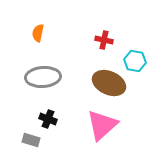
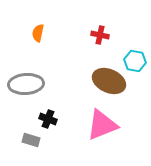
red cross: moved 4 px left, 5 px up
gray ellipse: moved 17 px left, 7 px down
brown ellipse: moved 2 px up
pink triangle: rotated 20 degrees clockwise
